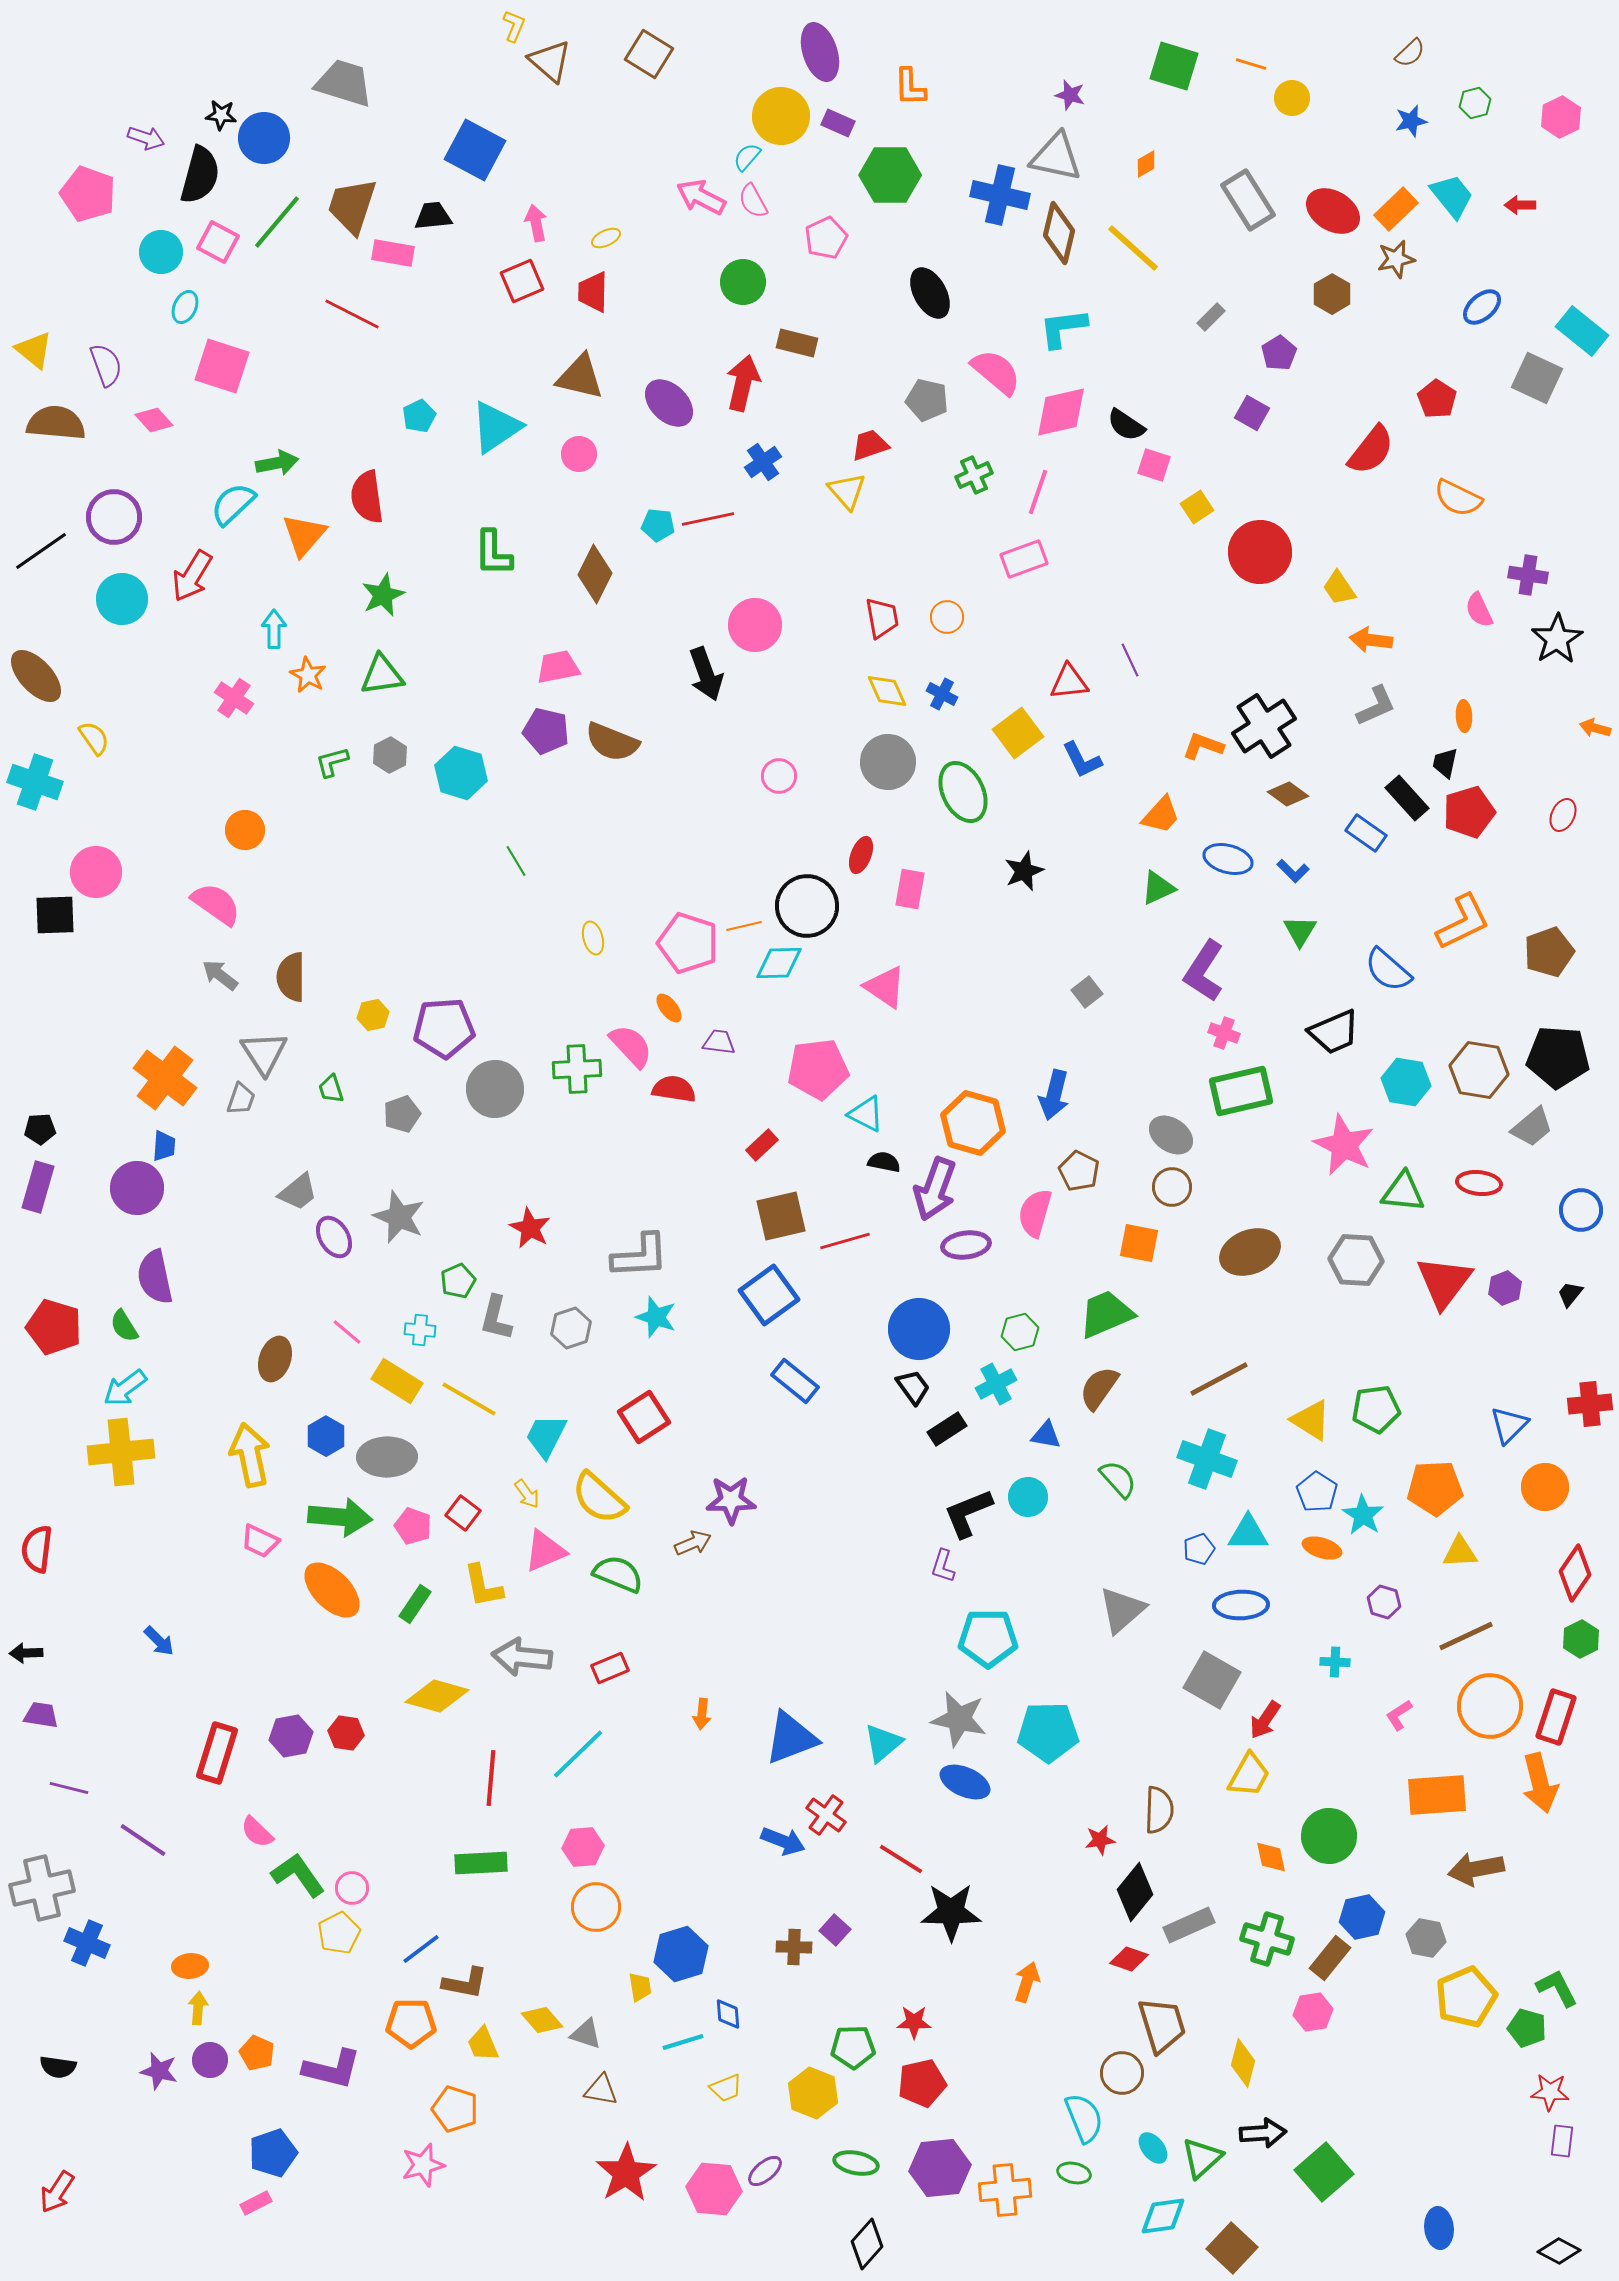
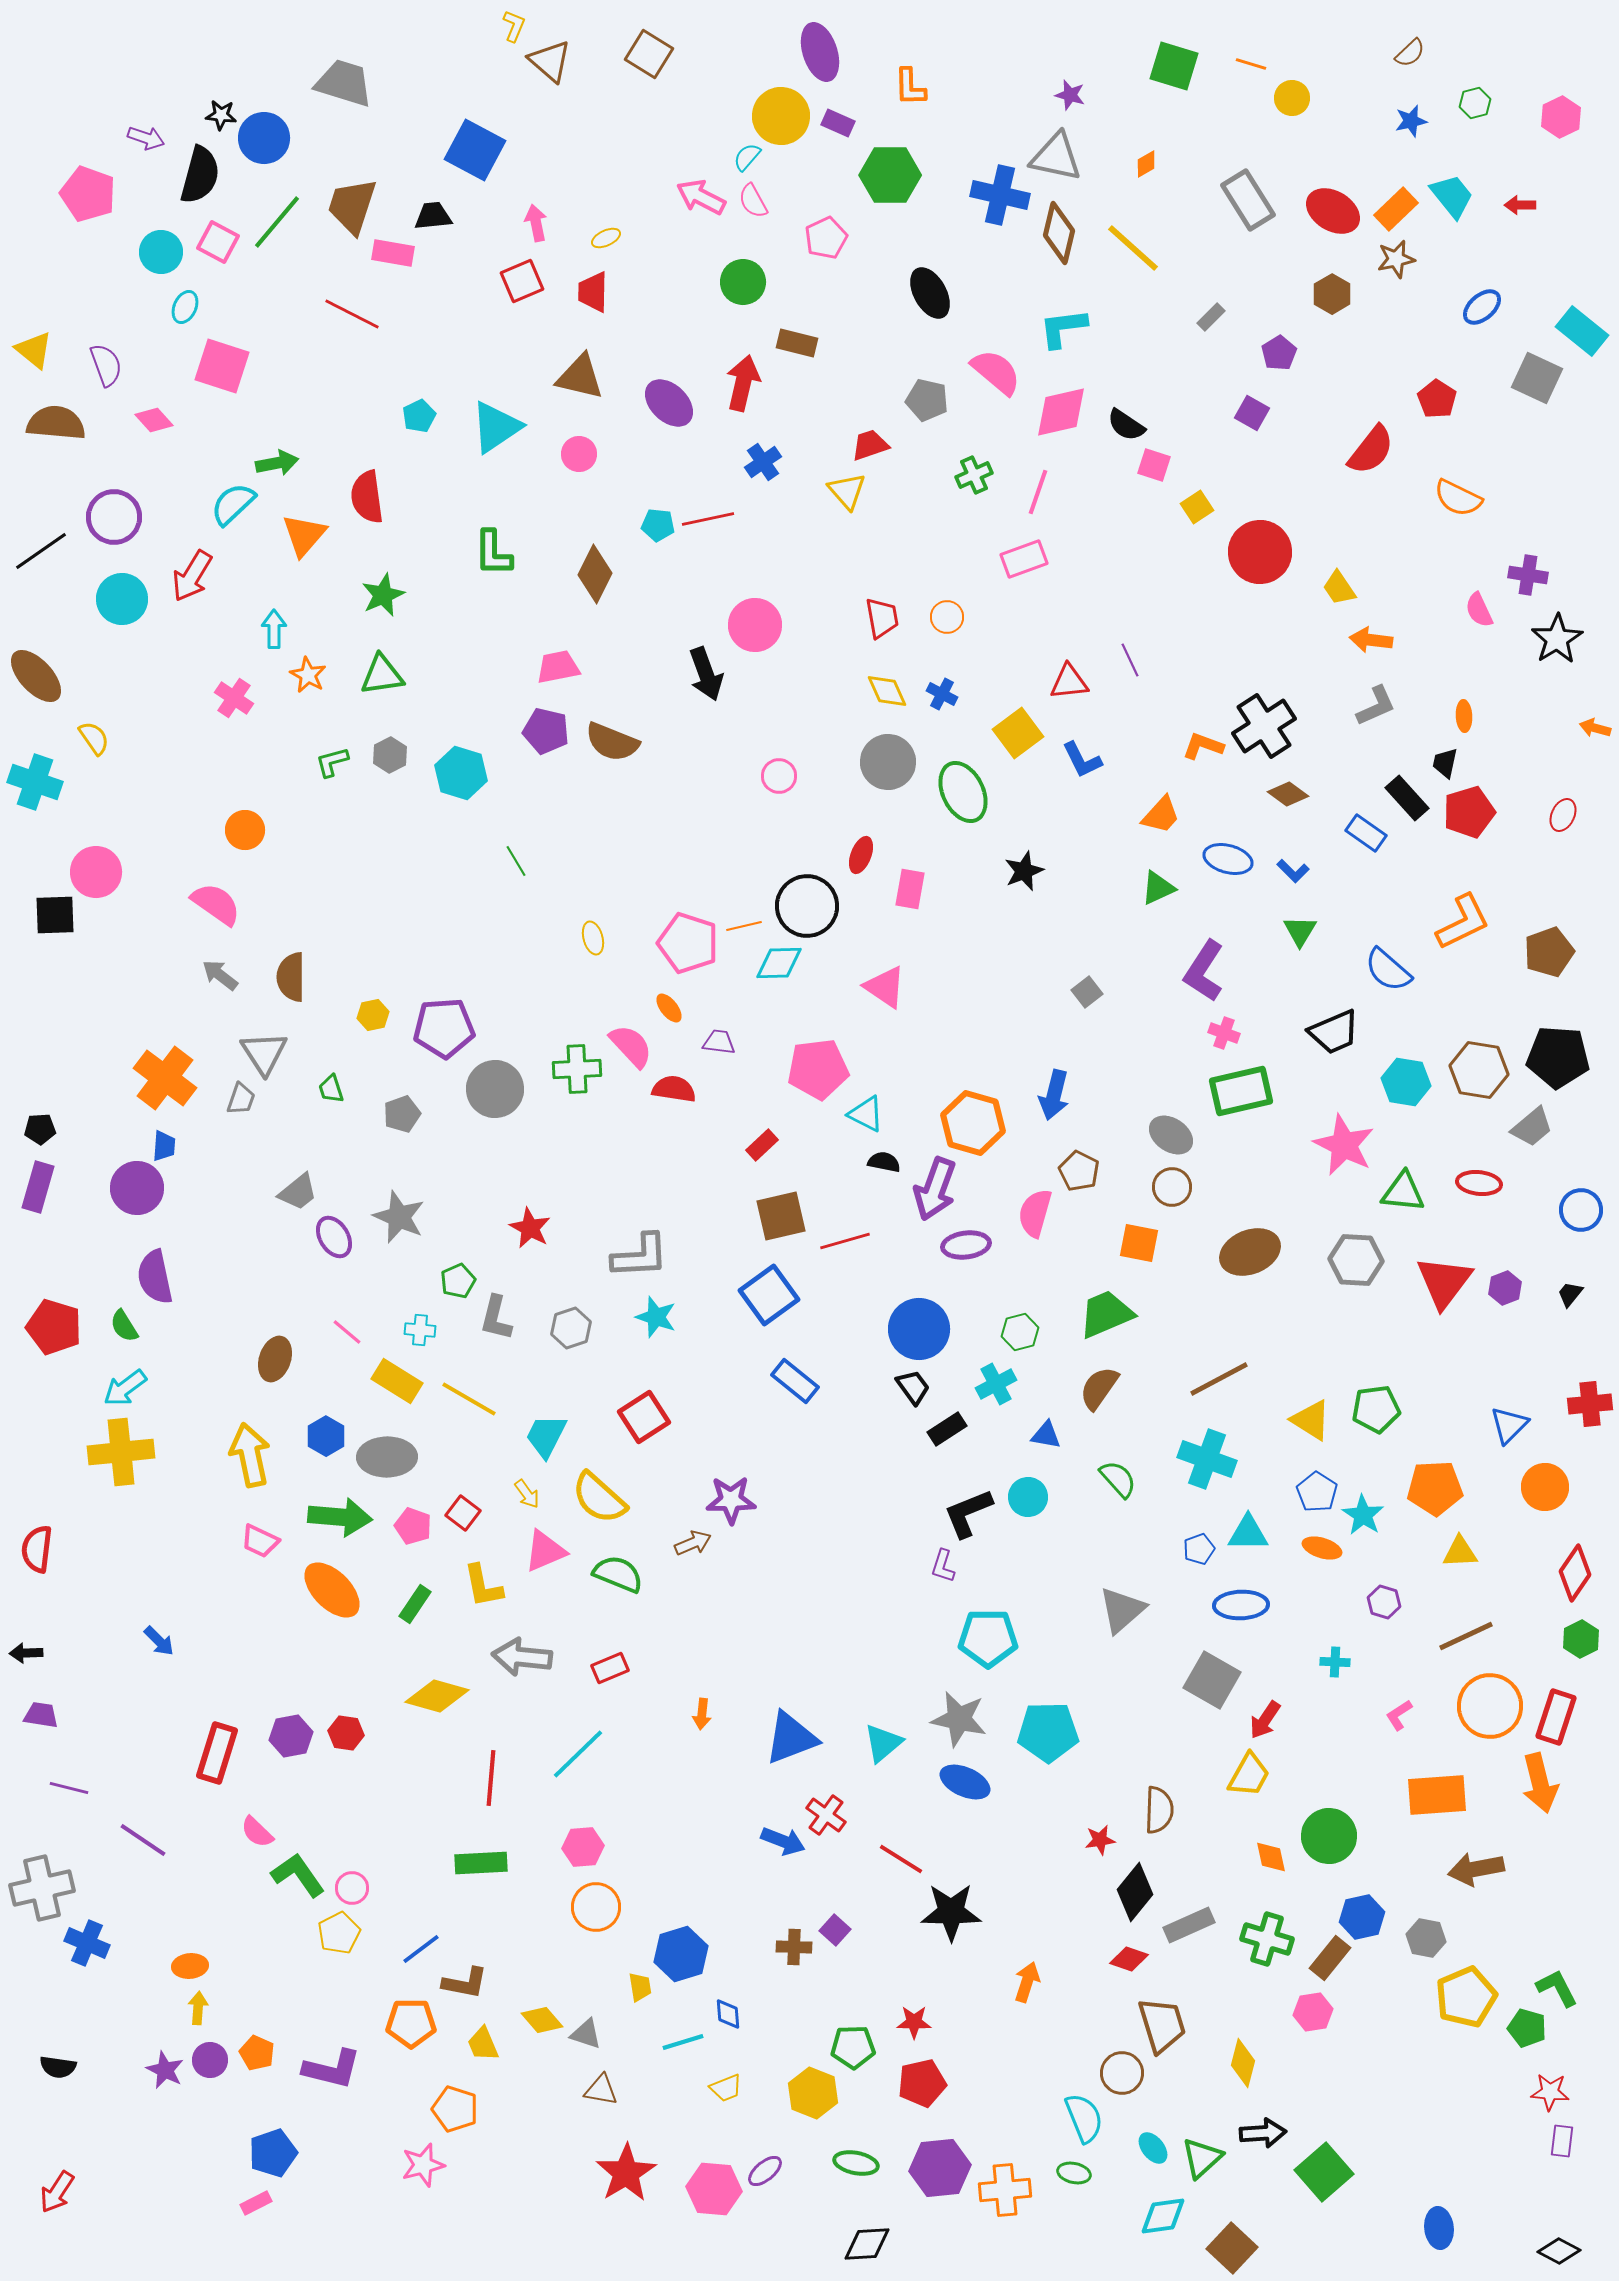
purple star at (159, 2071): moved 6 px right, 1 px up; rotated 12 degrees clockwise
black diamond at (867, 2244): rotated 45 degrees clockwise
